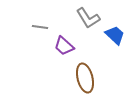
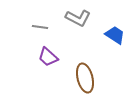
gray L-shape: moved 10 px left; rotated 30 degrees counterclockwise
blue trapezoid: rotated 10 degrees counterclockwise
purple trapezoid: moved 16 px left, 11 px down
